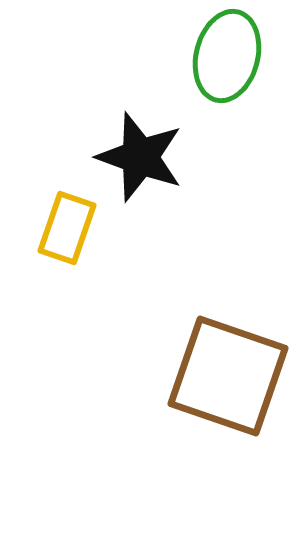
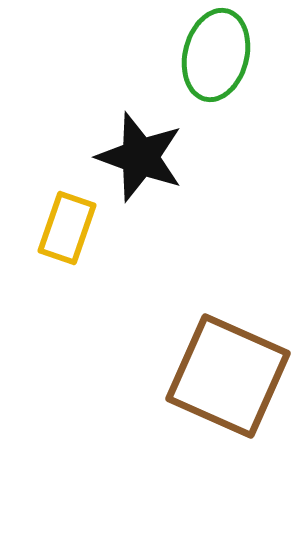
green ellipse: moved 11 px left, 1 px up
brown square: rotated 5 degrees clockwise
